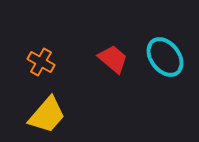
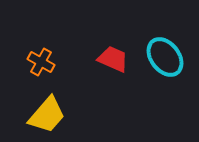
red trapezoid: rotated 16 degrees counterclockwise
